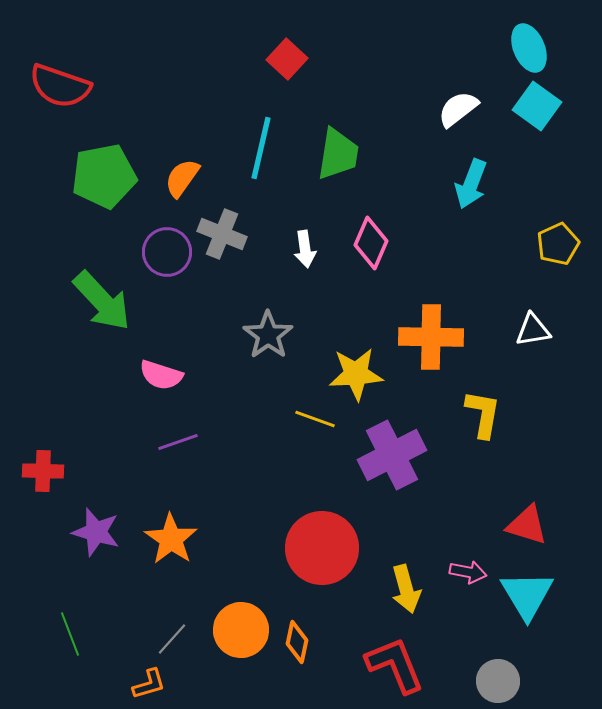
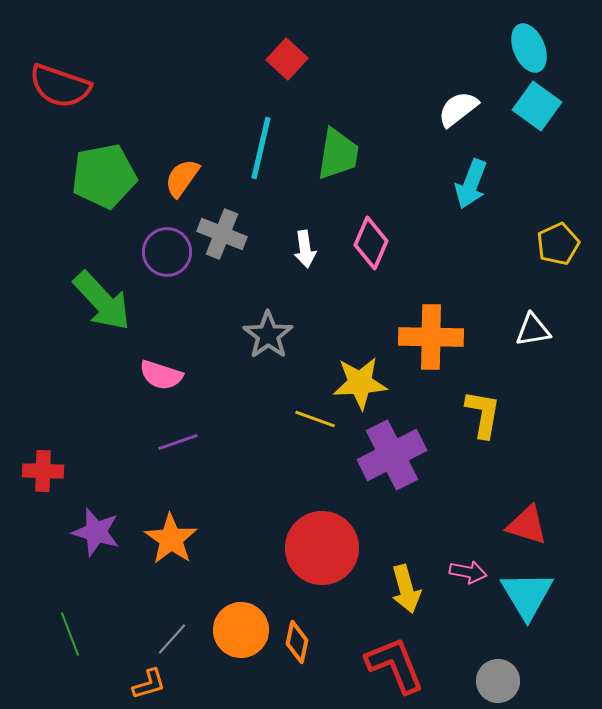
yellow star: moved 4 px right, 9 px down
